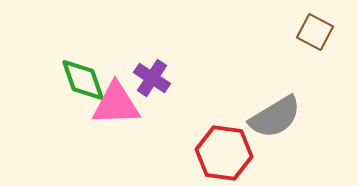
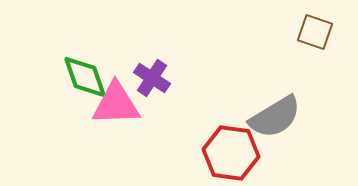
brown square: rotated 9 degrees counterclockwise
green diamond: moved 2 px right, 3 px up
red hexagon: moved 7 px right
